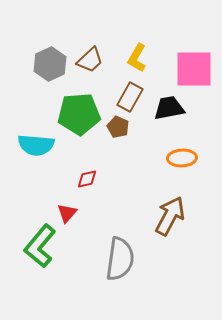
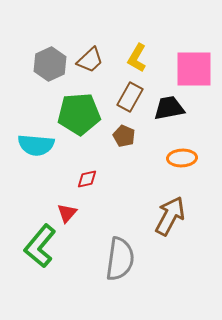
brown pentagon: moved 6 px right, 9 px down
